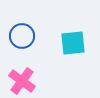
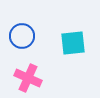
pink cross: moved 6 px right, 3 px up; rotated 12 degrees counterclockwise
